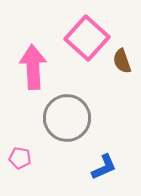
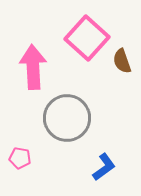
blue L-shape: rotated 12 degrees counterclockwise
